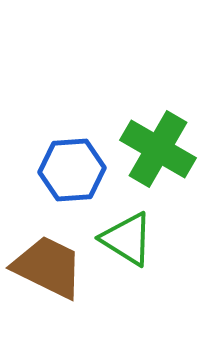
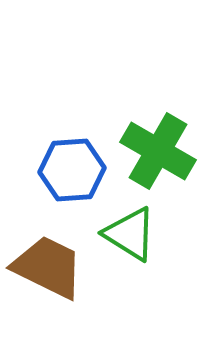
green cross: moved 2 px down
green triangle: moved 3 px right, 5 px up
